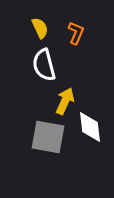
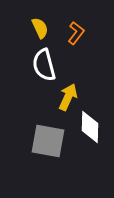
orange L-shape: rotated 15 degrees clockwise
yellow arrow: moved 3 px right, 4 px up
white diamond: rotated 8 degrees clockwise
gray square: moved 4 px down
